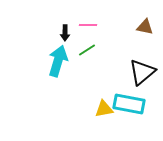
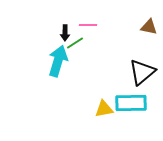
brown triangle: moved 4 px right
green line: moved 12 px left, 7 px up
cyan rectangle: moved 2 px right, 1 px up; rotated 12 degrees counterclockwise
